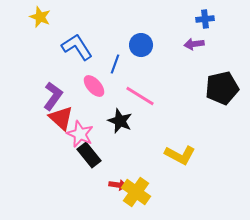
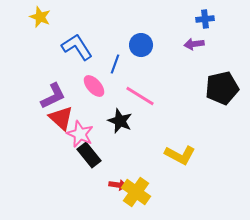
purple L-shape: rotated 28 degrees clockwise
